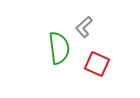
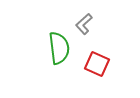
gray L-shape: moved 3 px up
